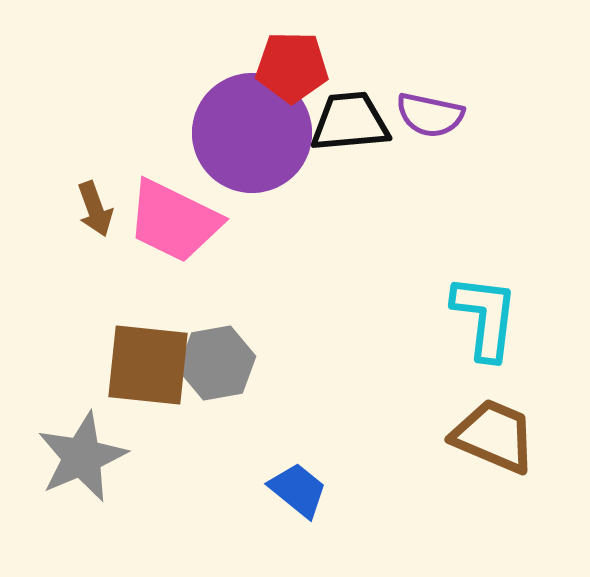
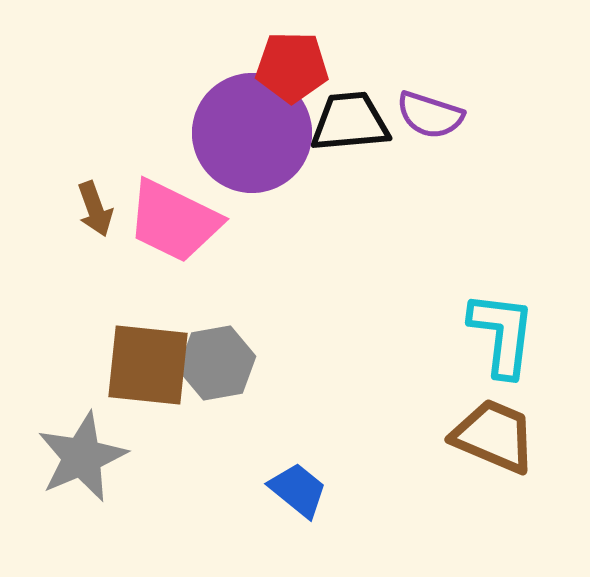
purple semicircle: rotated 6 degrees clockwise
cyan L-shape: moved 17 px right, 17 px down
